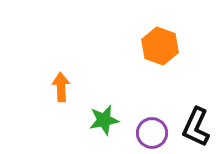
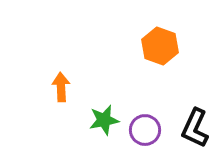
black L-shape: moved 1 px left, 1 px down
purple circle: moved 7 px left, 3 px up
